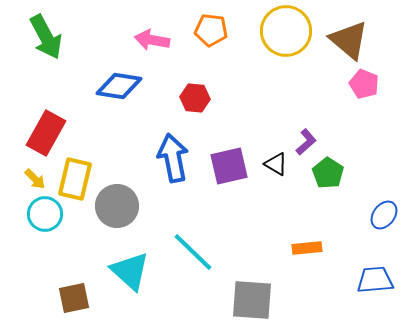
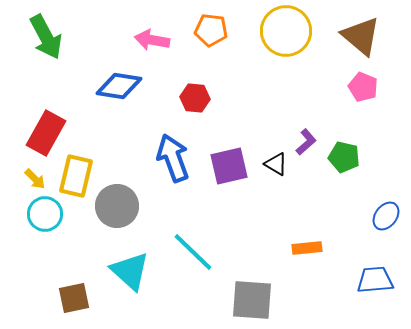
brown triangle: moved 12 px right, 4 px up
pink pentagon: moved 1 px left, 3 px down
blue arrow: rotated 9 degrees counterclockwise
green pentagon: moved 16 px right, 16 px up; rotated 20 degrees counterclockwise
yellow rectangle: moved 1 px right, 3 px up
blue ellipse: moved 2 px right, 1 px down
